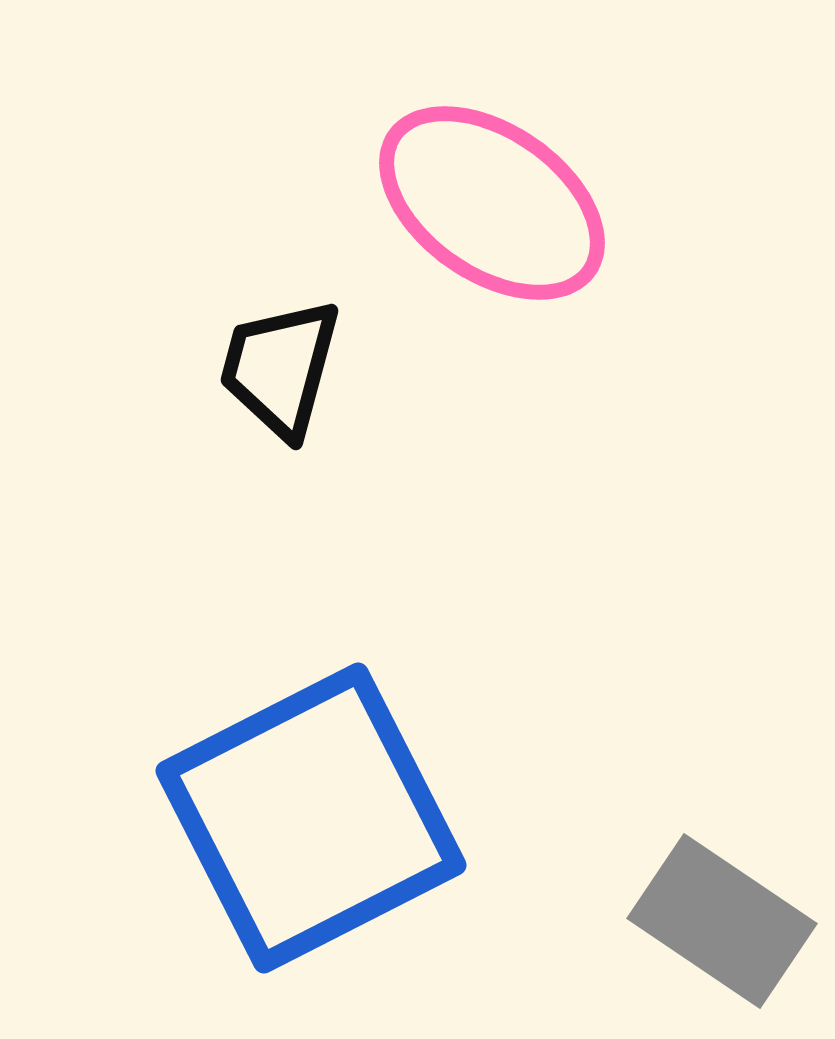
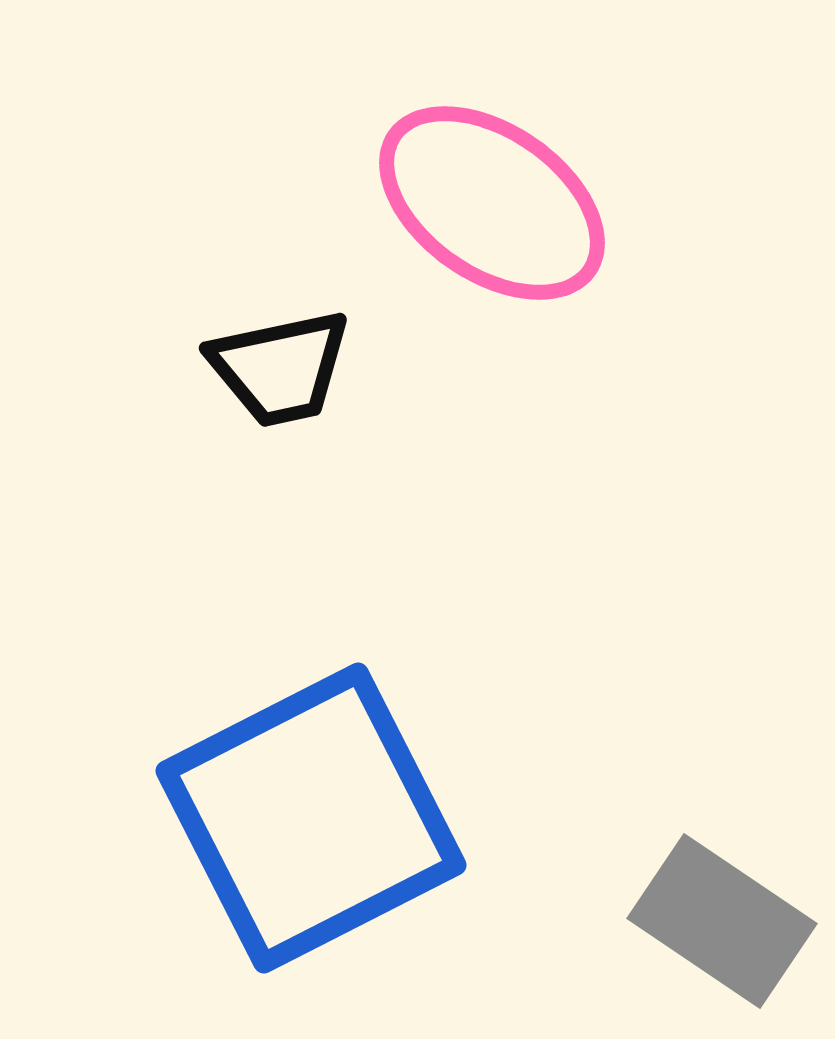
black trapezoid: rotated 117 degrees counterclockwise
